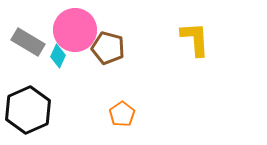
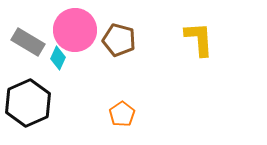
yellow L-shape: moved 4 px right
brown pentagon: moved 11 px right, 8 px up
cyan diamond: moved 2 px down
black hexagon: moved 7 px up
